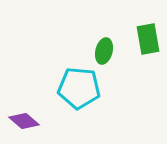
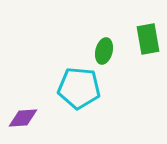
purple diamond: moved 1 px left, 3 px up; rotated 44 degrees counterclockwise
